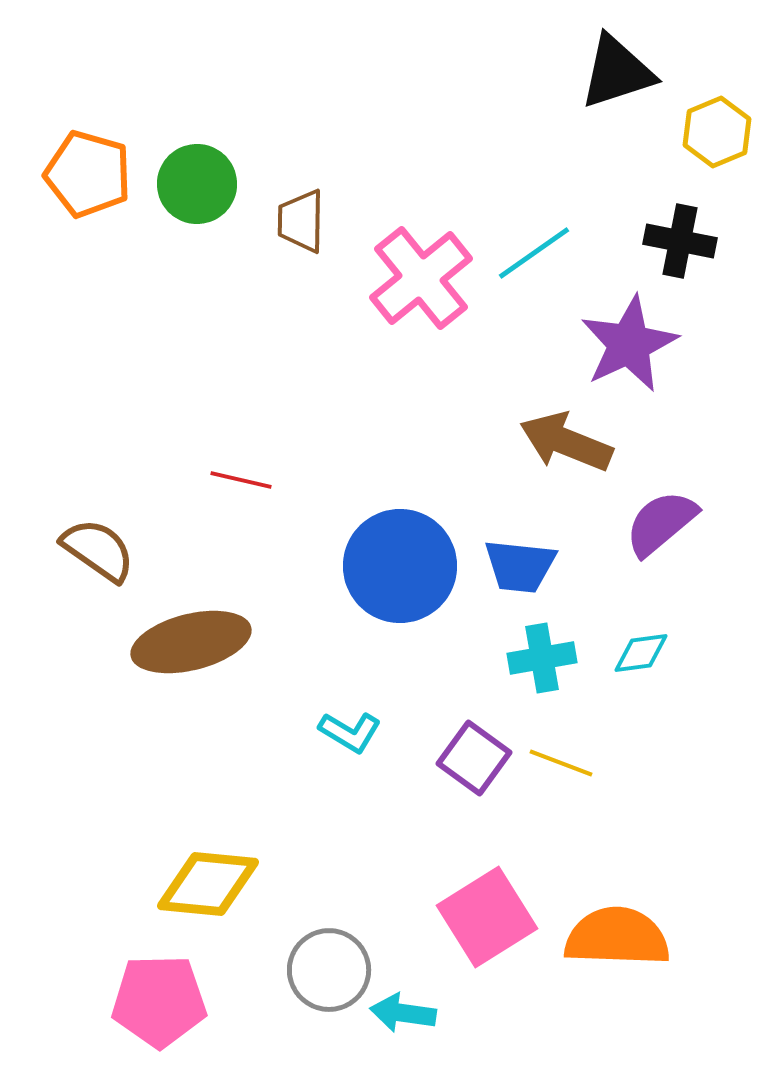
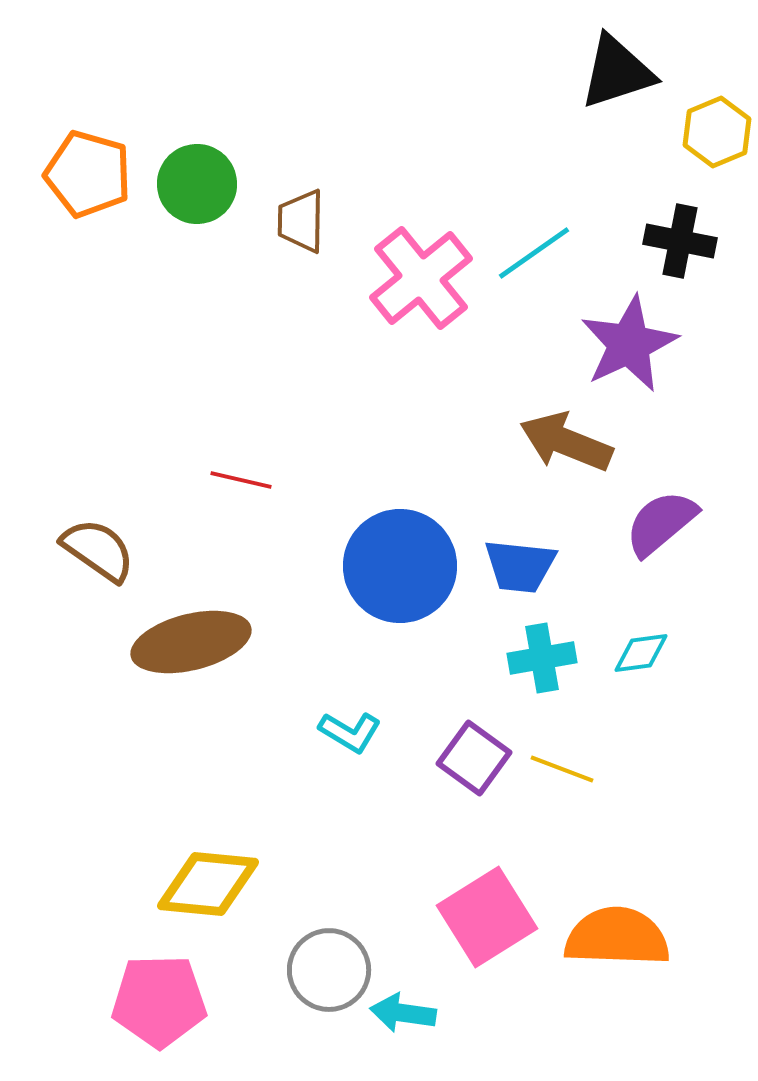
yellow line: moved 1 px right, 6 px down
